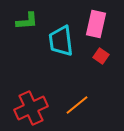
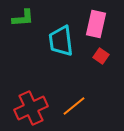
green L-shape: moved 4 px left, 3 px up
orange line: moved 3 px left, 1 px down
